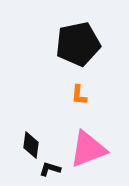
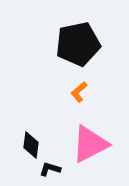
orange L-shape: moved 3 px up; rotated 45 degrees clockwise
pink triangle: moved 2 px right, 5 px up; rotated 6 degrees counterclockwise
